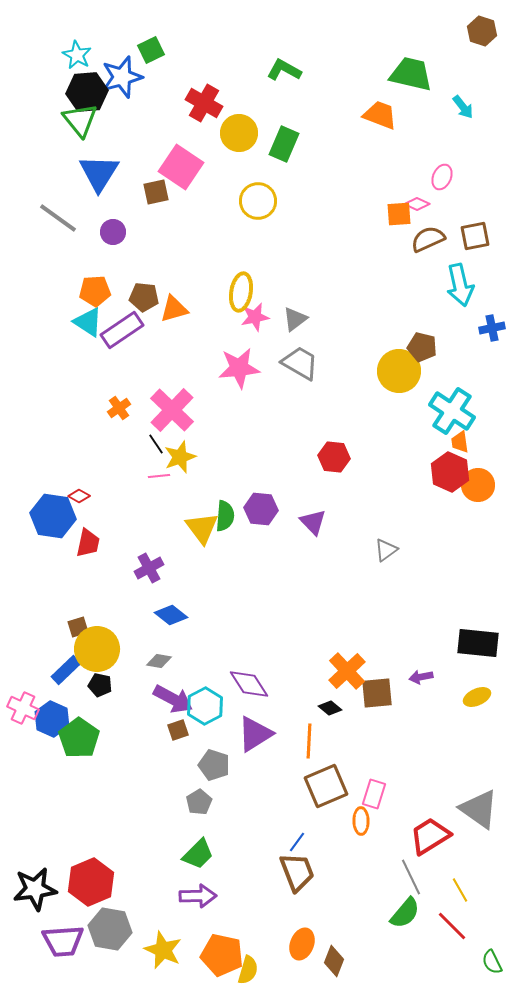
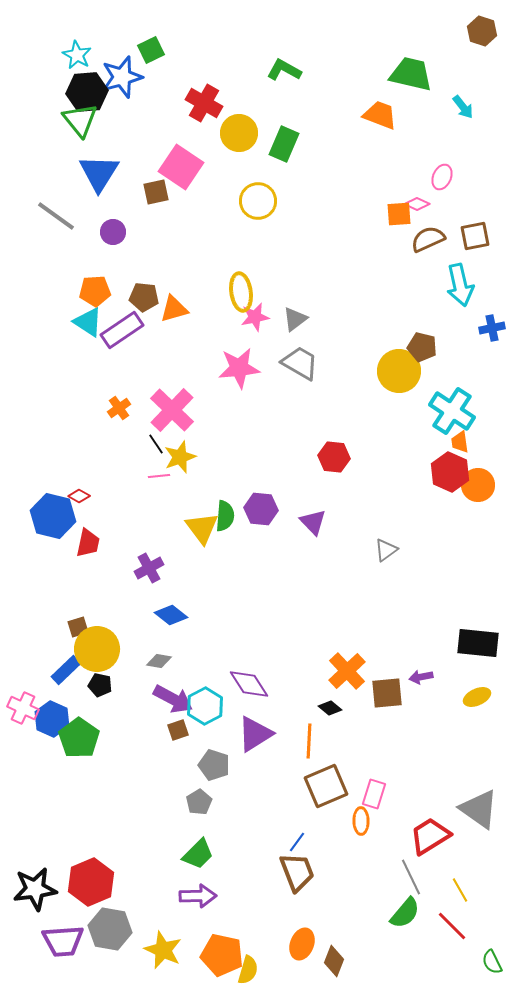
gray line at (58, 218): moved 2 px left, 2 px up
yellow ellipse at (241, 292): rotated 18 degrees counterclockwise
blue hexagon at (53, 516): rotated 6 degrees clockwise
brown square at (377, 693): moved 10 px right
